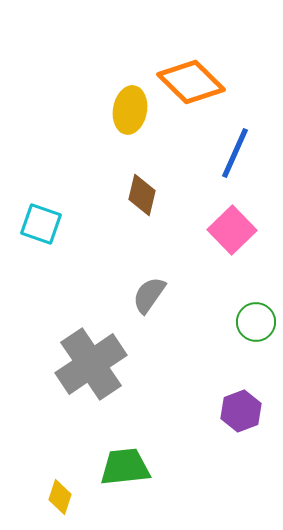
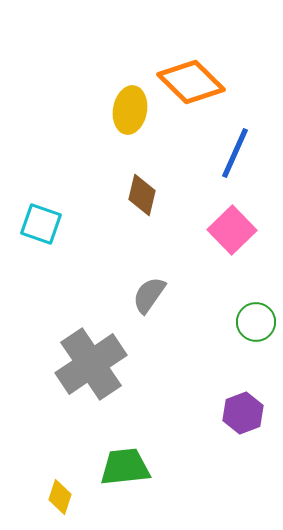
purple hexagon: moved 2 px right, 2 px down
